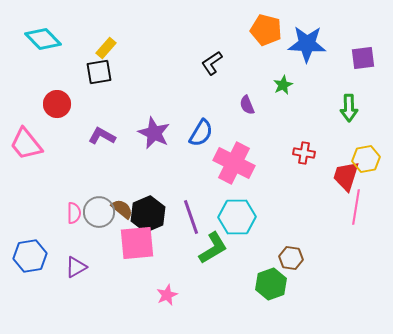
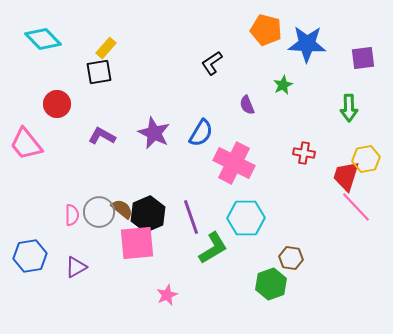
pink line: rotated 52 degrees counterclockwise
pink semicircle: moved 2 px left, 2 px down
cyan hexagon: moved 9 px right, 1 px down
